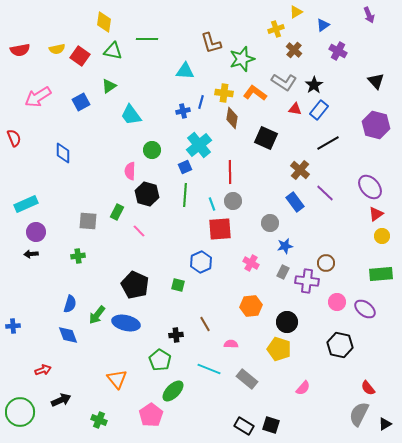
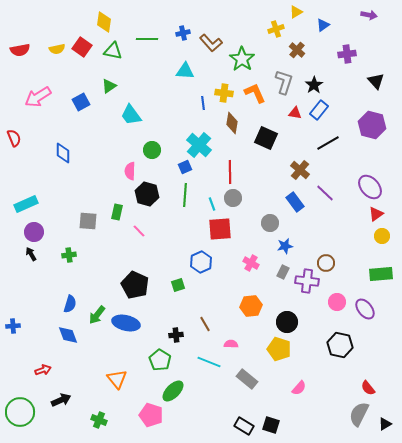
purple arrow at (369, 15): rotated 56 degrees counterclockwise
brown L-shape at (211, 43): rotated 25 degrees counterclockwise
brown cross at (294, 50): moved 3 px right
purple cross at (338, 51): moved 9 px right, 3 px down; rotated 36 degrees counterclockwise
red square at (80, 56): moved 2 px right, 9 px up
green star at (242, 59): rotated 20 degrees counterclockwise
gray L-shape at (284, 82): rotated 105 degrees counterclockwise
orange L-shape at (255, 93): rotated 30 degrees clockwise
blue line at (201, 102): moved 2 px right, 1 px down; rotated 24 degrees counterclockwise
red triangle at (295, 109): moved 4 px down
blue cross at (183, 111): moved 78 px up
brown diamond at (232, 118): moved 5 px down
purple hexagon at (376, 125): moved 4 px left
cyan cross at (199, 145): rotated 10 degrees counterclockwise
gray circle at (233, 201): moved 3 px up
green rectangle at (117, 212): rotated 14 degrees counterclockwise
purple circle at (36, 232): moved 2 px left
black arrow at (31, 254): rotated 64 degrees clockwise
green cross at (78, 256): moved 9 px left, 1 px up
green square at (178, 285): rotated 32 degrees counterclockwise
purple ellipse at (365, 309): rotated 15 degrees clockwise
cyan line at (209, 369): moved 7 px up
pink semicircle at (303, 388): moved 4 px left
pink pentagon at (151, 415): rotated 20 degrees counterclockwise
